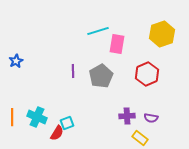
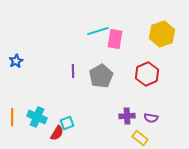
pink rectangle: moved 2 px left, 5 px up
